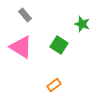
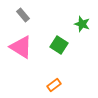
gray rectangle: moved 2 px left
